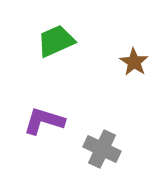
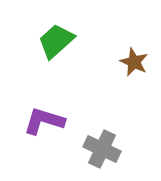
green trapezoid: rotated 18 degrees counterclockwise
brown star: rotated 8 degrees counterclockwise
